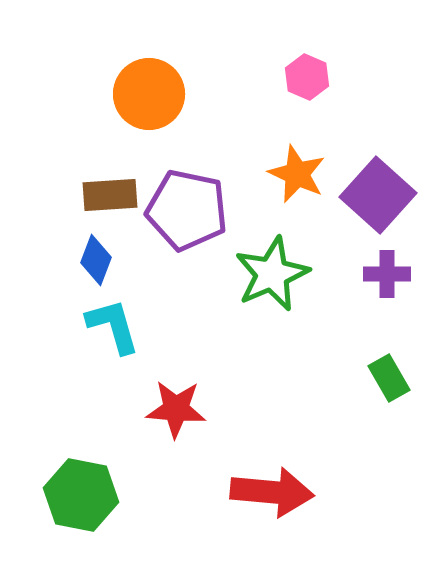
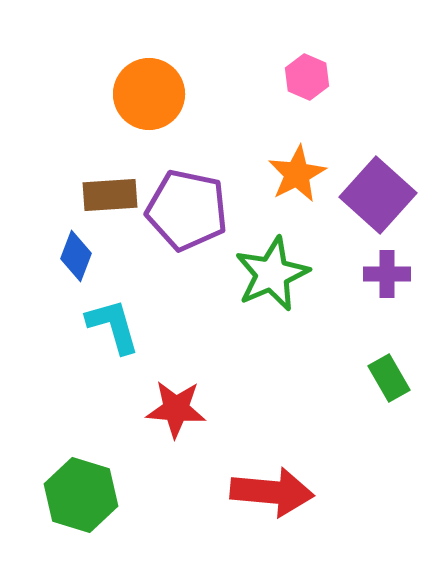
orange star: rotated 20 degrees clockwise
blue diamond: moved 20 px left, 4 px up
green hexagon: rotated 6 degrees clockwise
